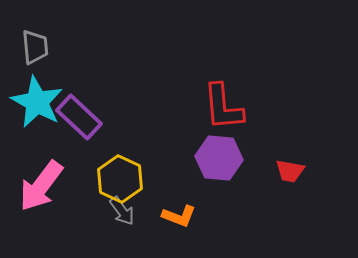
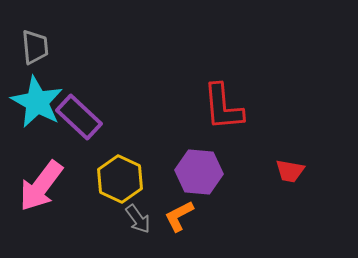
purple hexagon: moved 20 px left, 14 px down
gray arrow: moved 16 px right, 8 px down
orange L-shape: rotated 132 degrees clockwise
